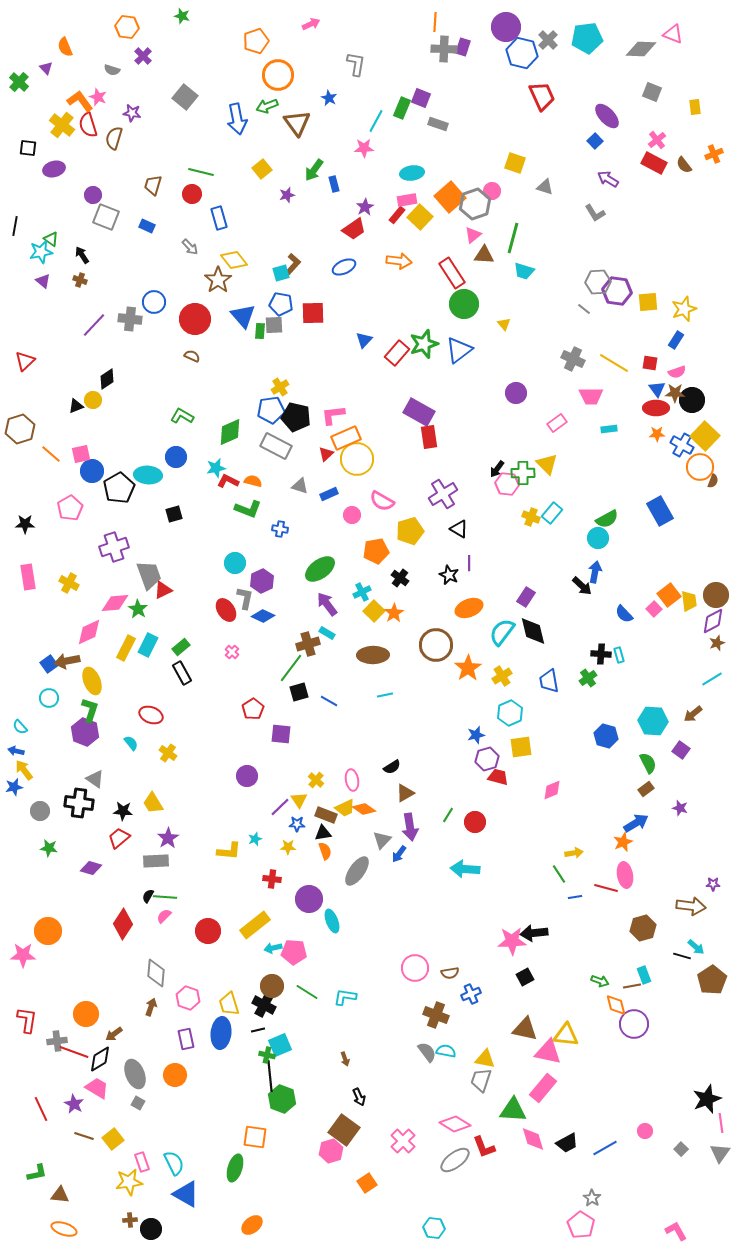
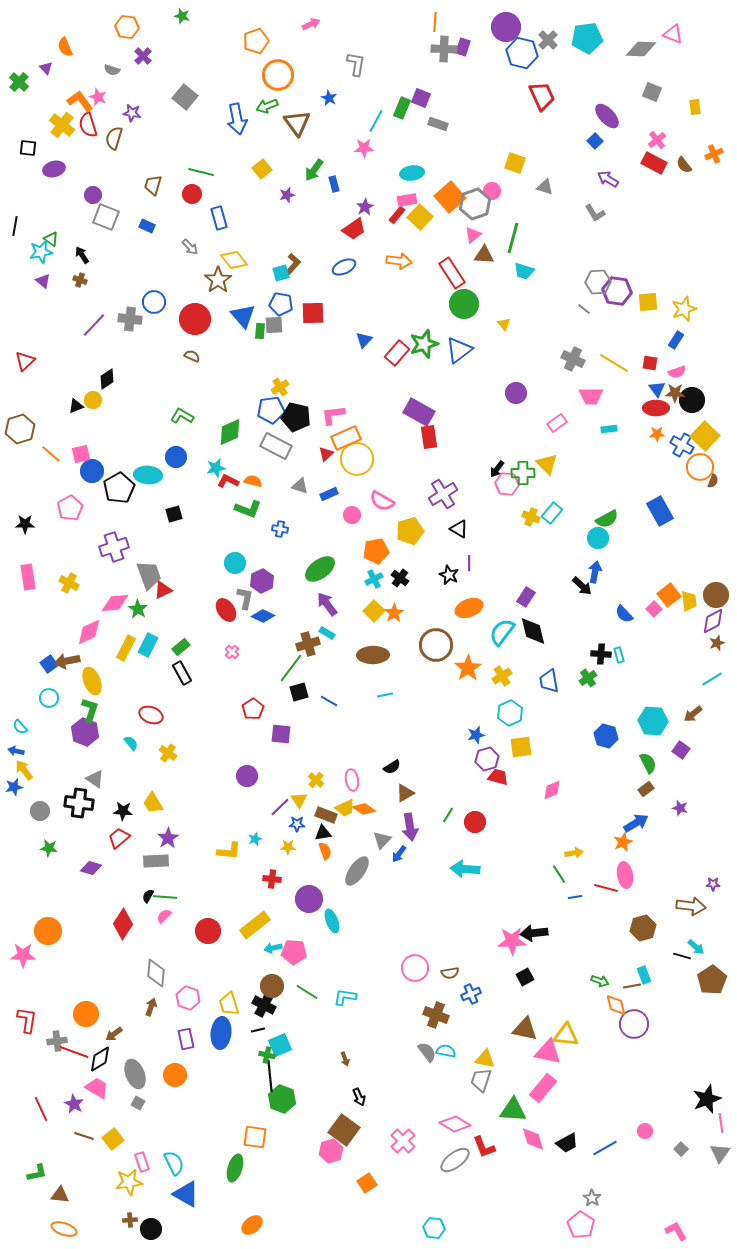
cyan cross at (362, 592): moved 12 px right, 13 px up
